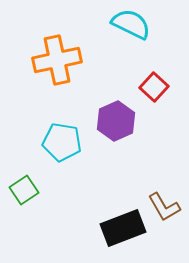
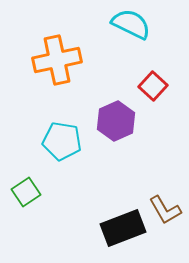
red square: moved 1 px left, 1 px up
cyan pentagon: moved 1 px up
green square: moved 2 px right, 2 px down
brown L-shape: moved 1 px right, 3 px down
